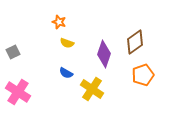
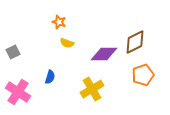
brown diamond: rotated 10 degrees clockwise
purple diamond: rotated 72 degrees clockwise
blue semicircle: moved 16 px left, 4 px down; rotated 104 degrees counterclockwise
yellow cross: rotated 25 degrees clockwise
